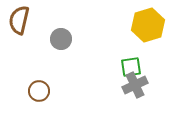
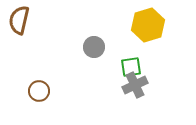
gray circle: moved 33 px right, 8 px down
